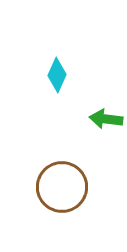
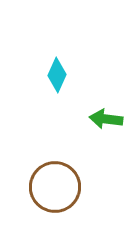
brown circle: moved 7 px left
